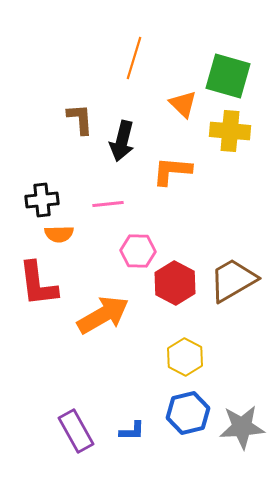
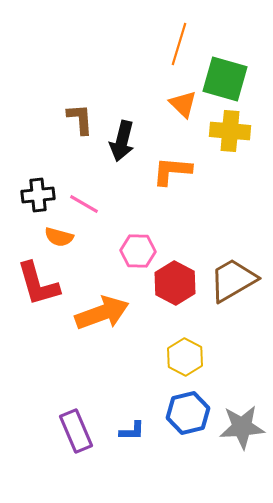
orange line: moved 45 px right, 14 px up
green square: moved 3 px left, 3 px down
black cross: moved 4 px left, 5 px up
pink line: moved 24 px left; rotated 36 degrees clockwise
orange semicircle: moved 3 px down; rotated 16 degrees clockwise
red L-shape: rotated 9 degrees counterclockwise
orange arrow: moved 1 px left, 2 px up; rotated 10 degrees clockwise
purple rectangle: rotated 6 degrees clockwise
